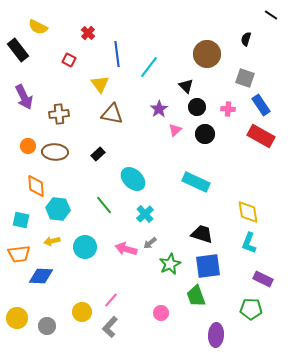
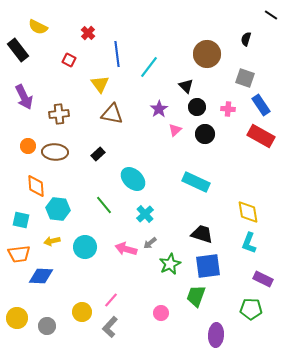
green trapezoid at (196, 296): rotated 40 degrees clockwise
